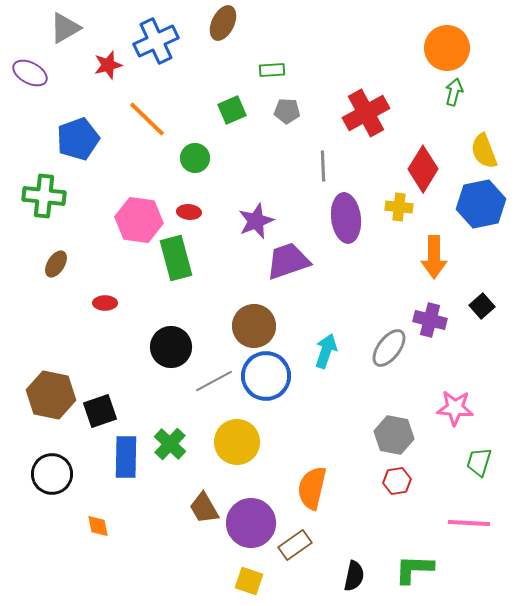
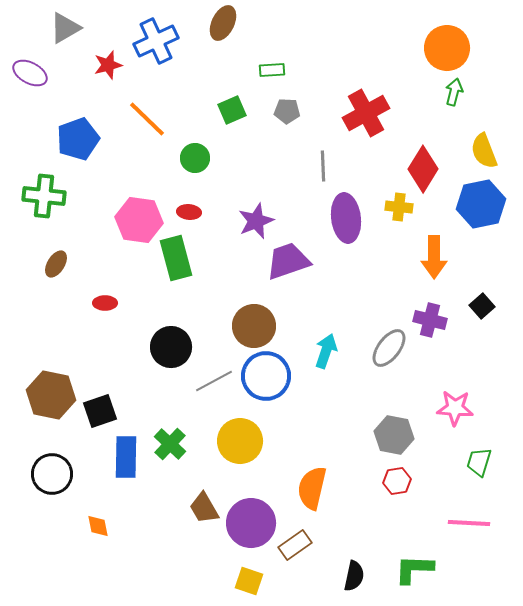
yellow circle at (237, 442): moved 3 px right, 1 px up
